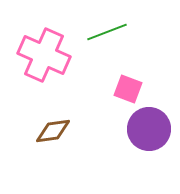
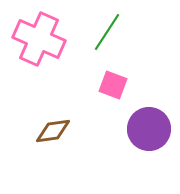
green line: rotated 36 degrees counterclockwise
pink cross: moved 5 px left, 16 px up
pink square: moved 15 px left, 4 px up
